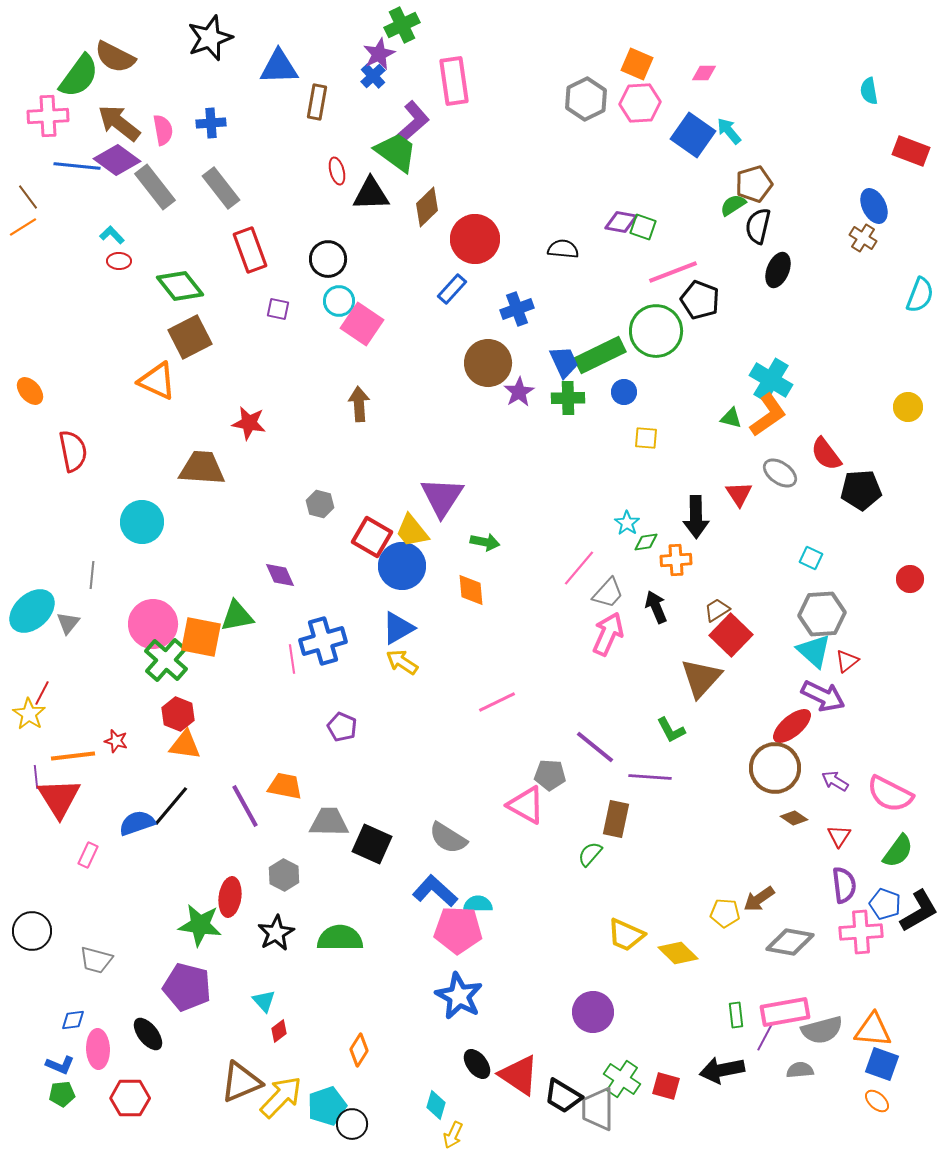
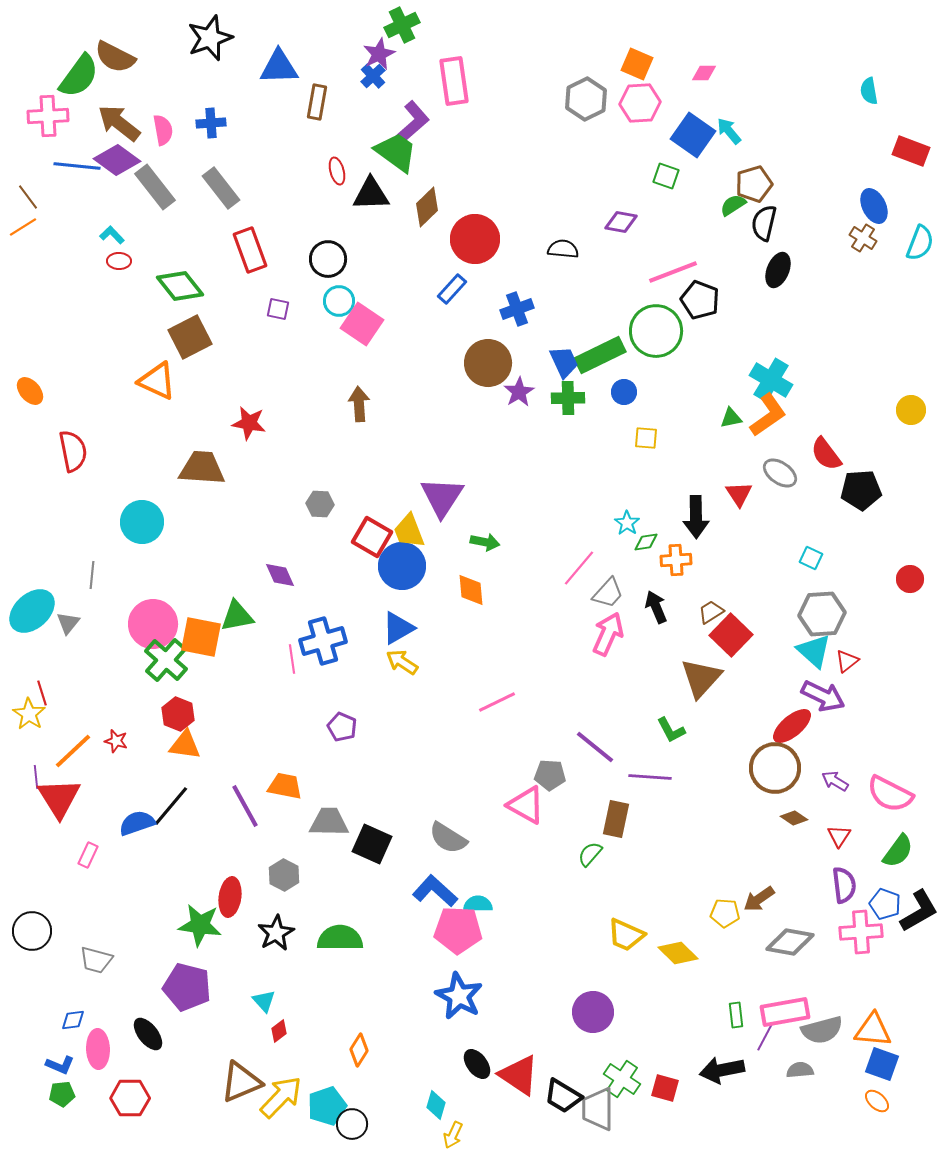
black semicircle at (758, 226): moved 6 px right, 3 px up
green square at (643, 227): moved 23 px right, 51 px up
cyan semicircle at (920, 295): moved 52 px up
yellow circle at (908, 407): moved 3 px right, 3 px down
green triangle at (731, 418): rotated 25 degrees counterclockwise
gray hexagon at (320, 504): rotated 12 degrees counterclockwise
yellow trapezoid at (412, 531): moved 3 px left; rotated 18 degrees clockwise
brown trapezoid at (717, 610): moved 6 px left, 2 px down
red line at (42, 693): rotated 45 degrees counterclockwise
orange line at (73, 756): moved 5 px up; rotated 36 degrees counterclockwise
red square at (666, 1086): moved 1 px left, 2 px down
